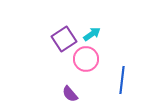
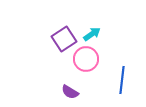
purple semicircle: moved 2 px up; rotated 18 degrees counterclockwise
